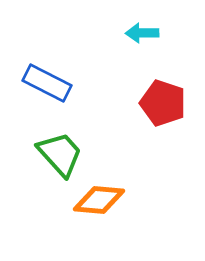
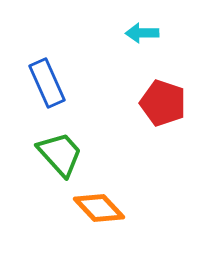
blue rectangle: rotated 39 degrees clockwise
orange diamond: moved 8 px down; rotated 42 degrees clockwise
